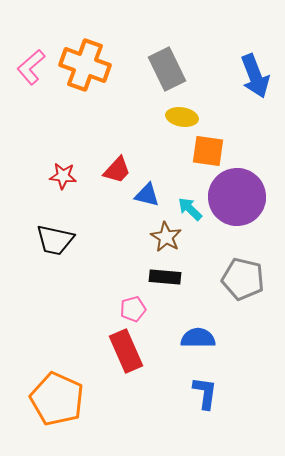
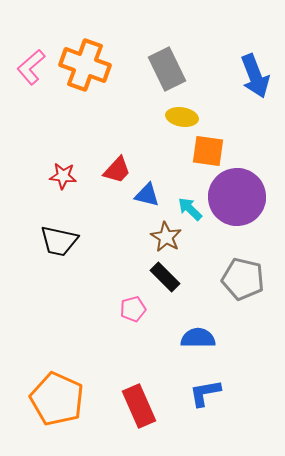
black trapezoid: moved 4 px right, 1 px down
black rectangle: rotated 40 degrees clockwise
red rectangle: moved 13 px right, 55 px down
blue L-shape: rotated 108 degrees counterclockwise
